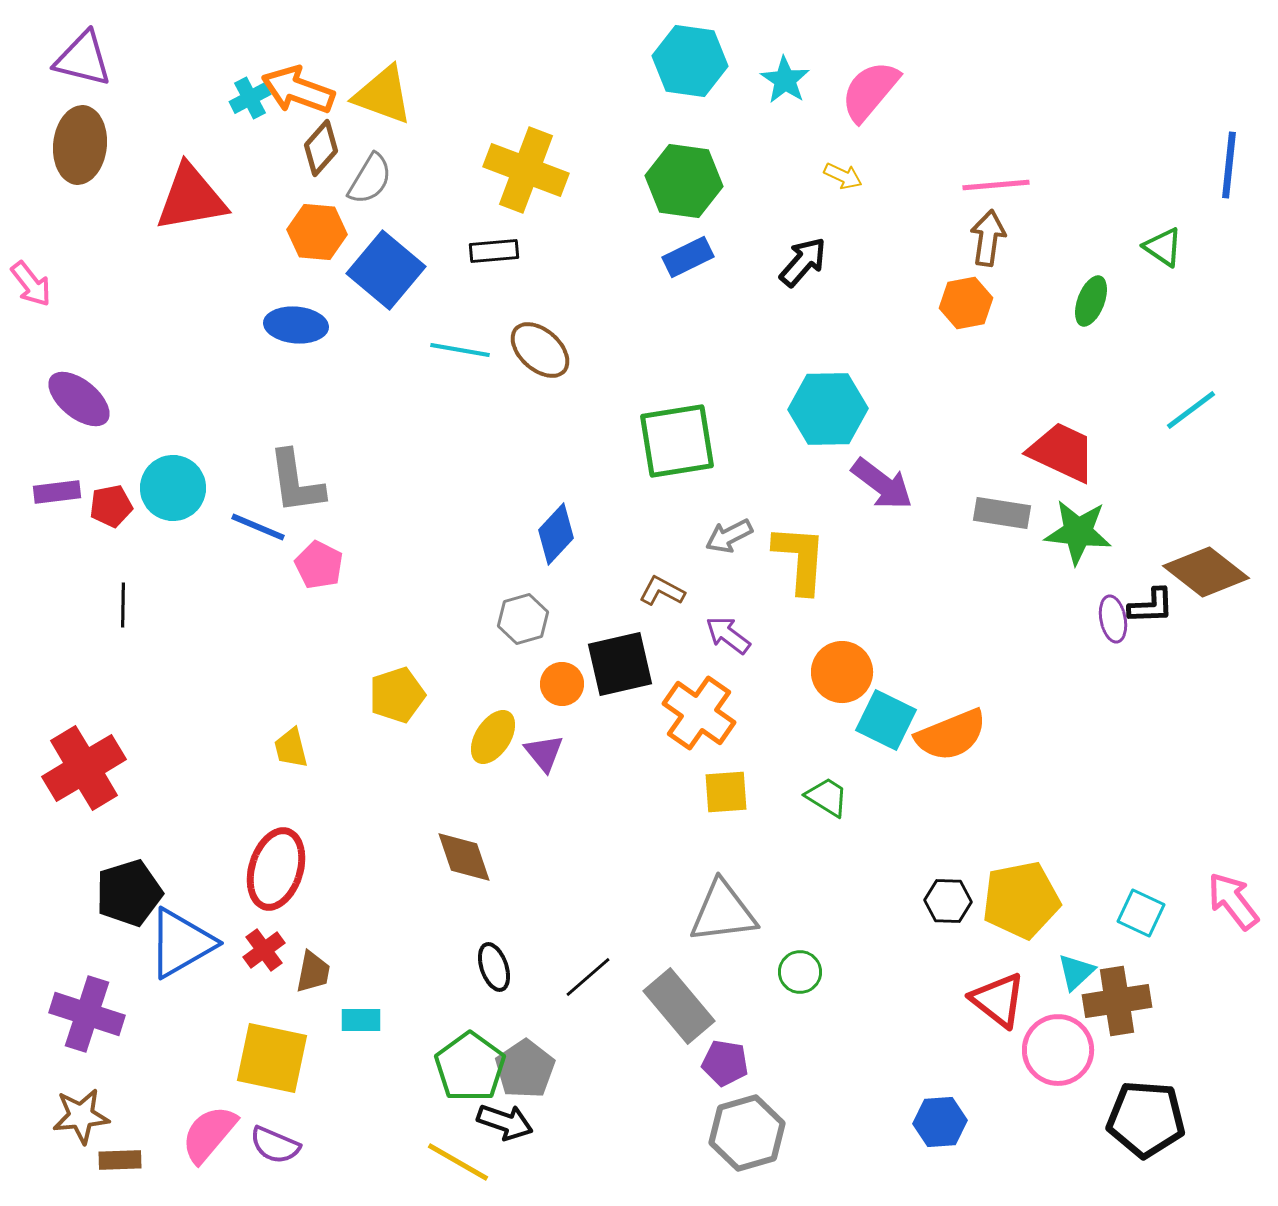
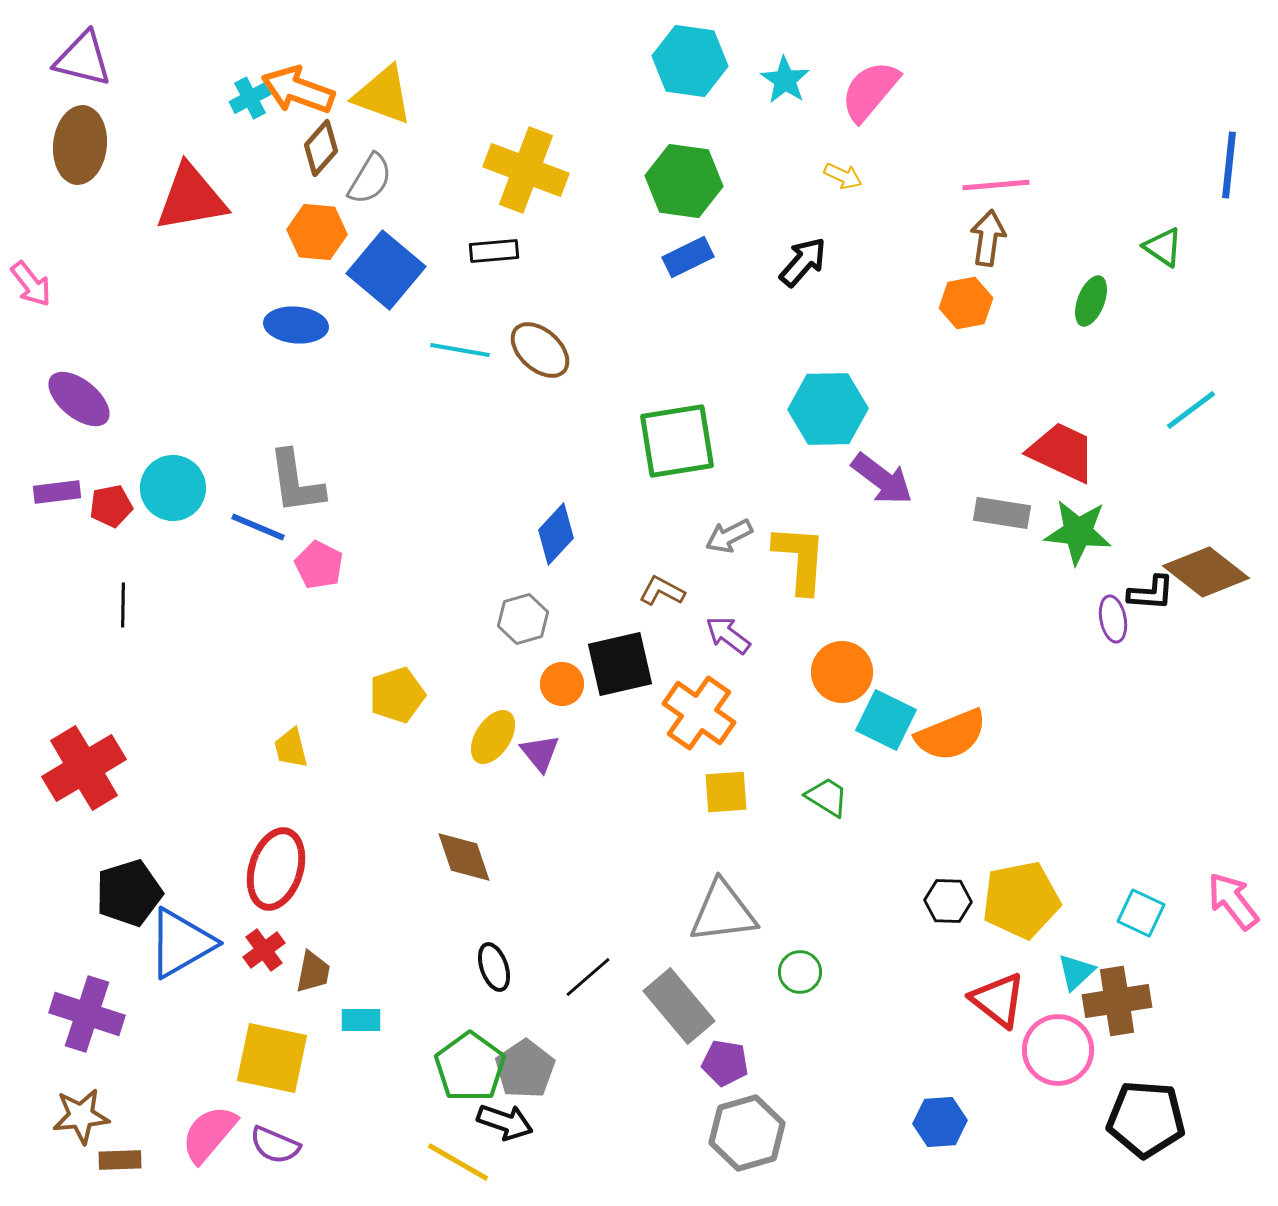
purple arrow at (882, 484): moved 5 px up
black L-shape at (1151, 606): moved 13 px up; rotated 6 degrees clockwise
purple triangle at (544, 753): moved 4 px left
